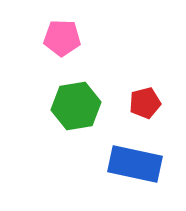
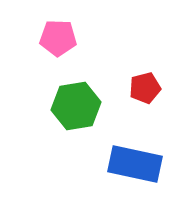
pink pentagon: moved 4 px left
red pentagon: moved 15 px up
